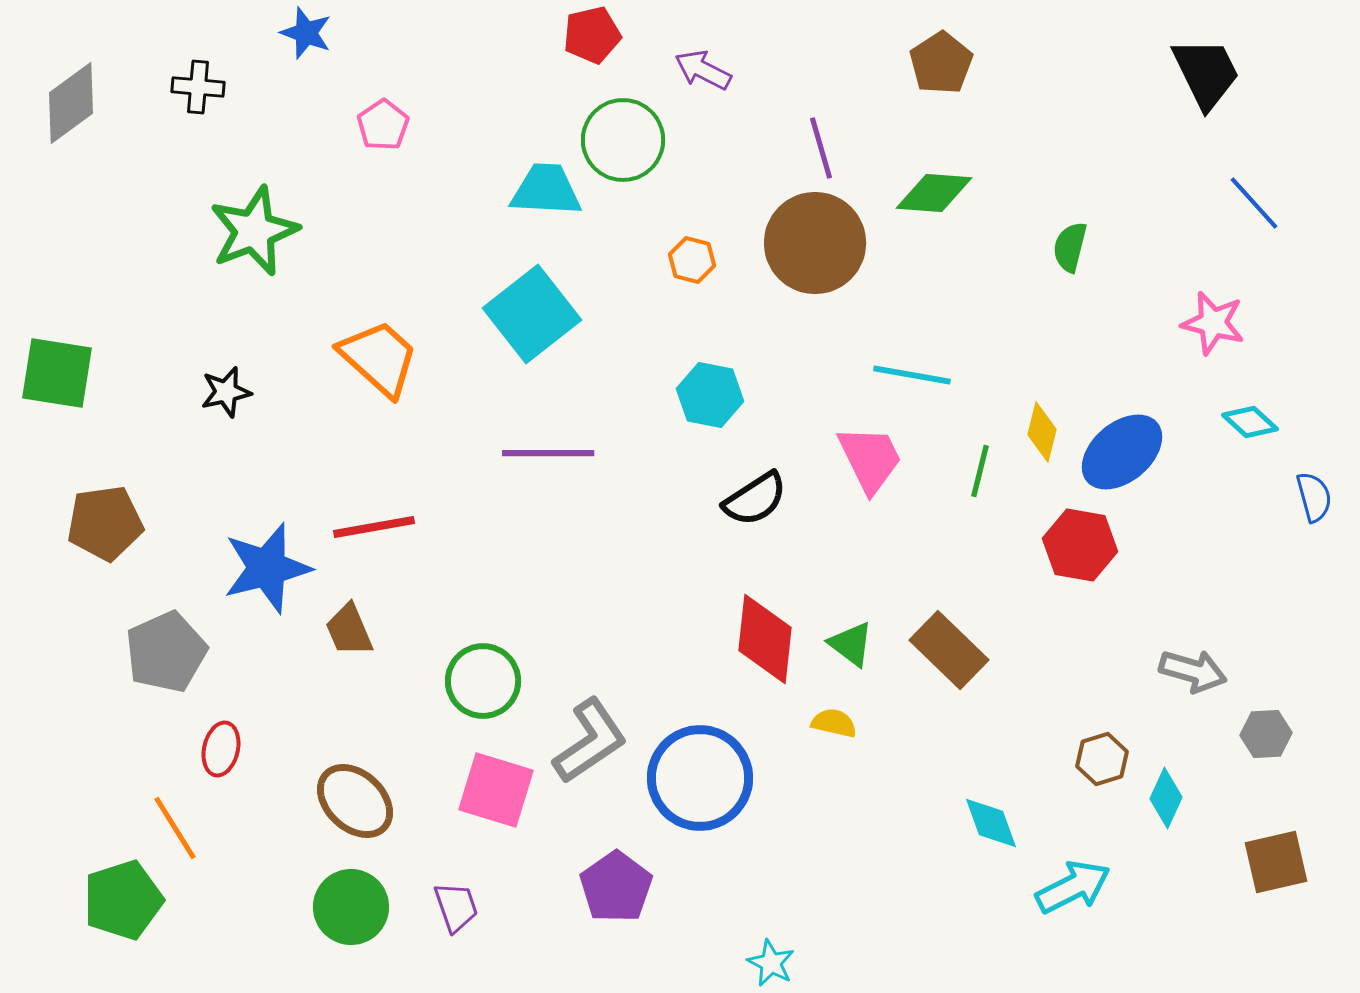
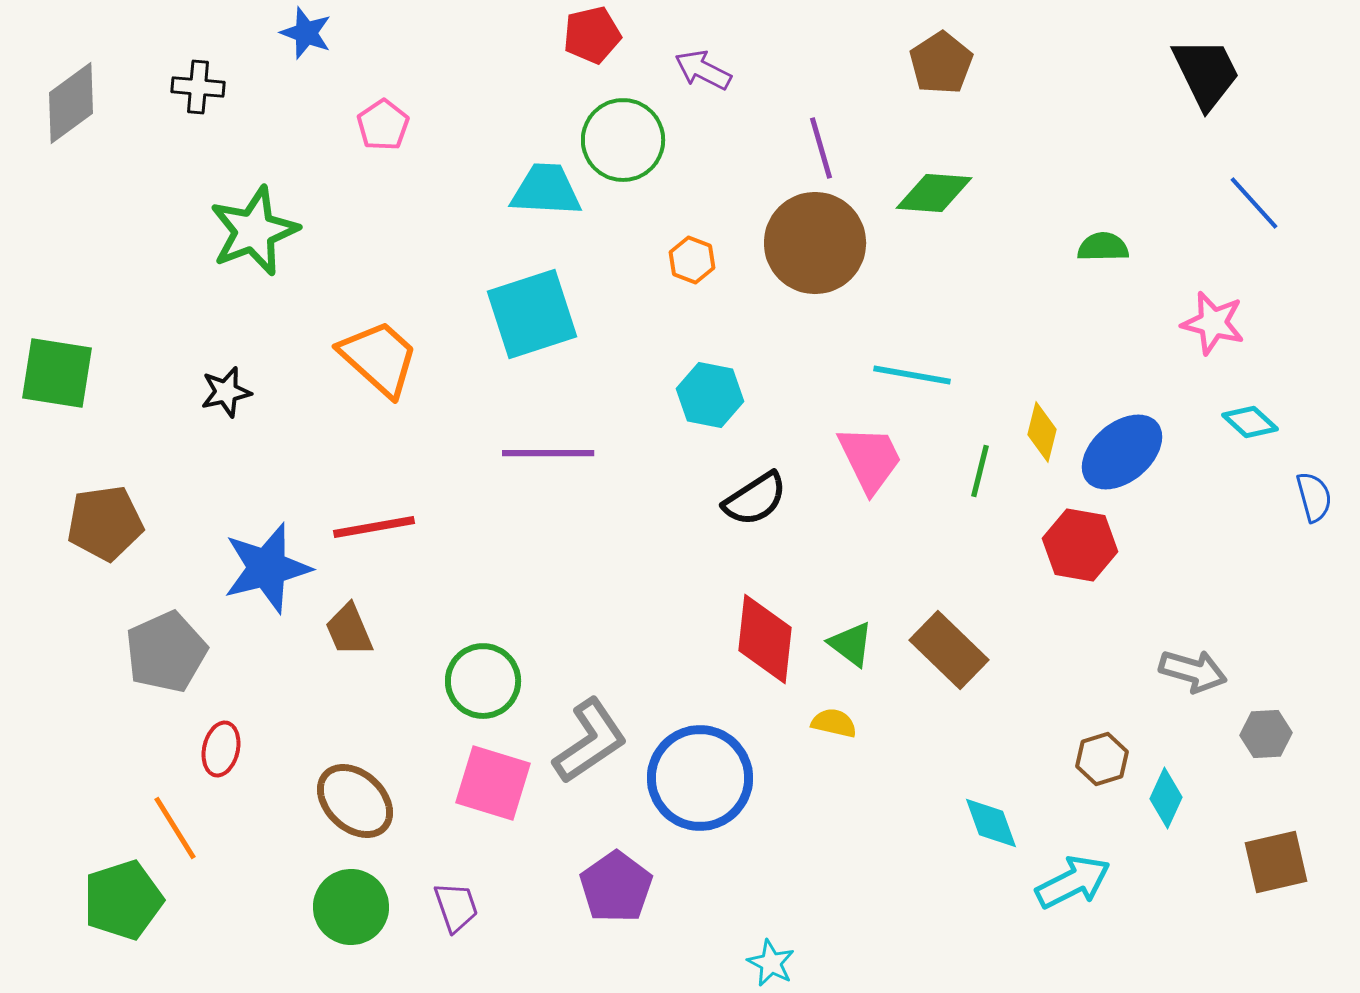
green semicircle at (1070, 247): moved 33 px right; rotated 75 degrees clockwise
orange hexagon at (692, 260): rotated 6 degrees clockwise
cyan square at (532, 314): rotated 20 degrees clockwise
pink square at (496, 790): moved 3 px left, 7 px up
cyan arrow at (1073, 887): moved 5 px up
